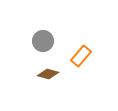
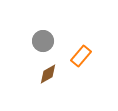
brown diamond: rotated 45 degrees counterclockwise
